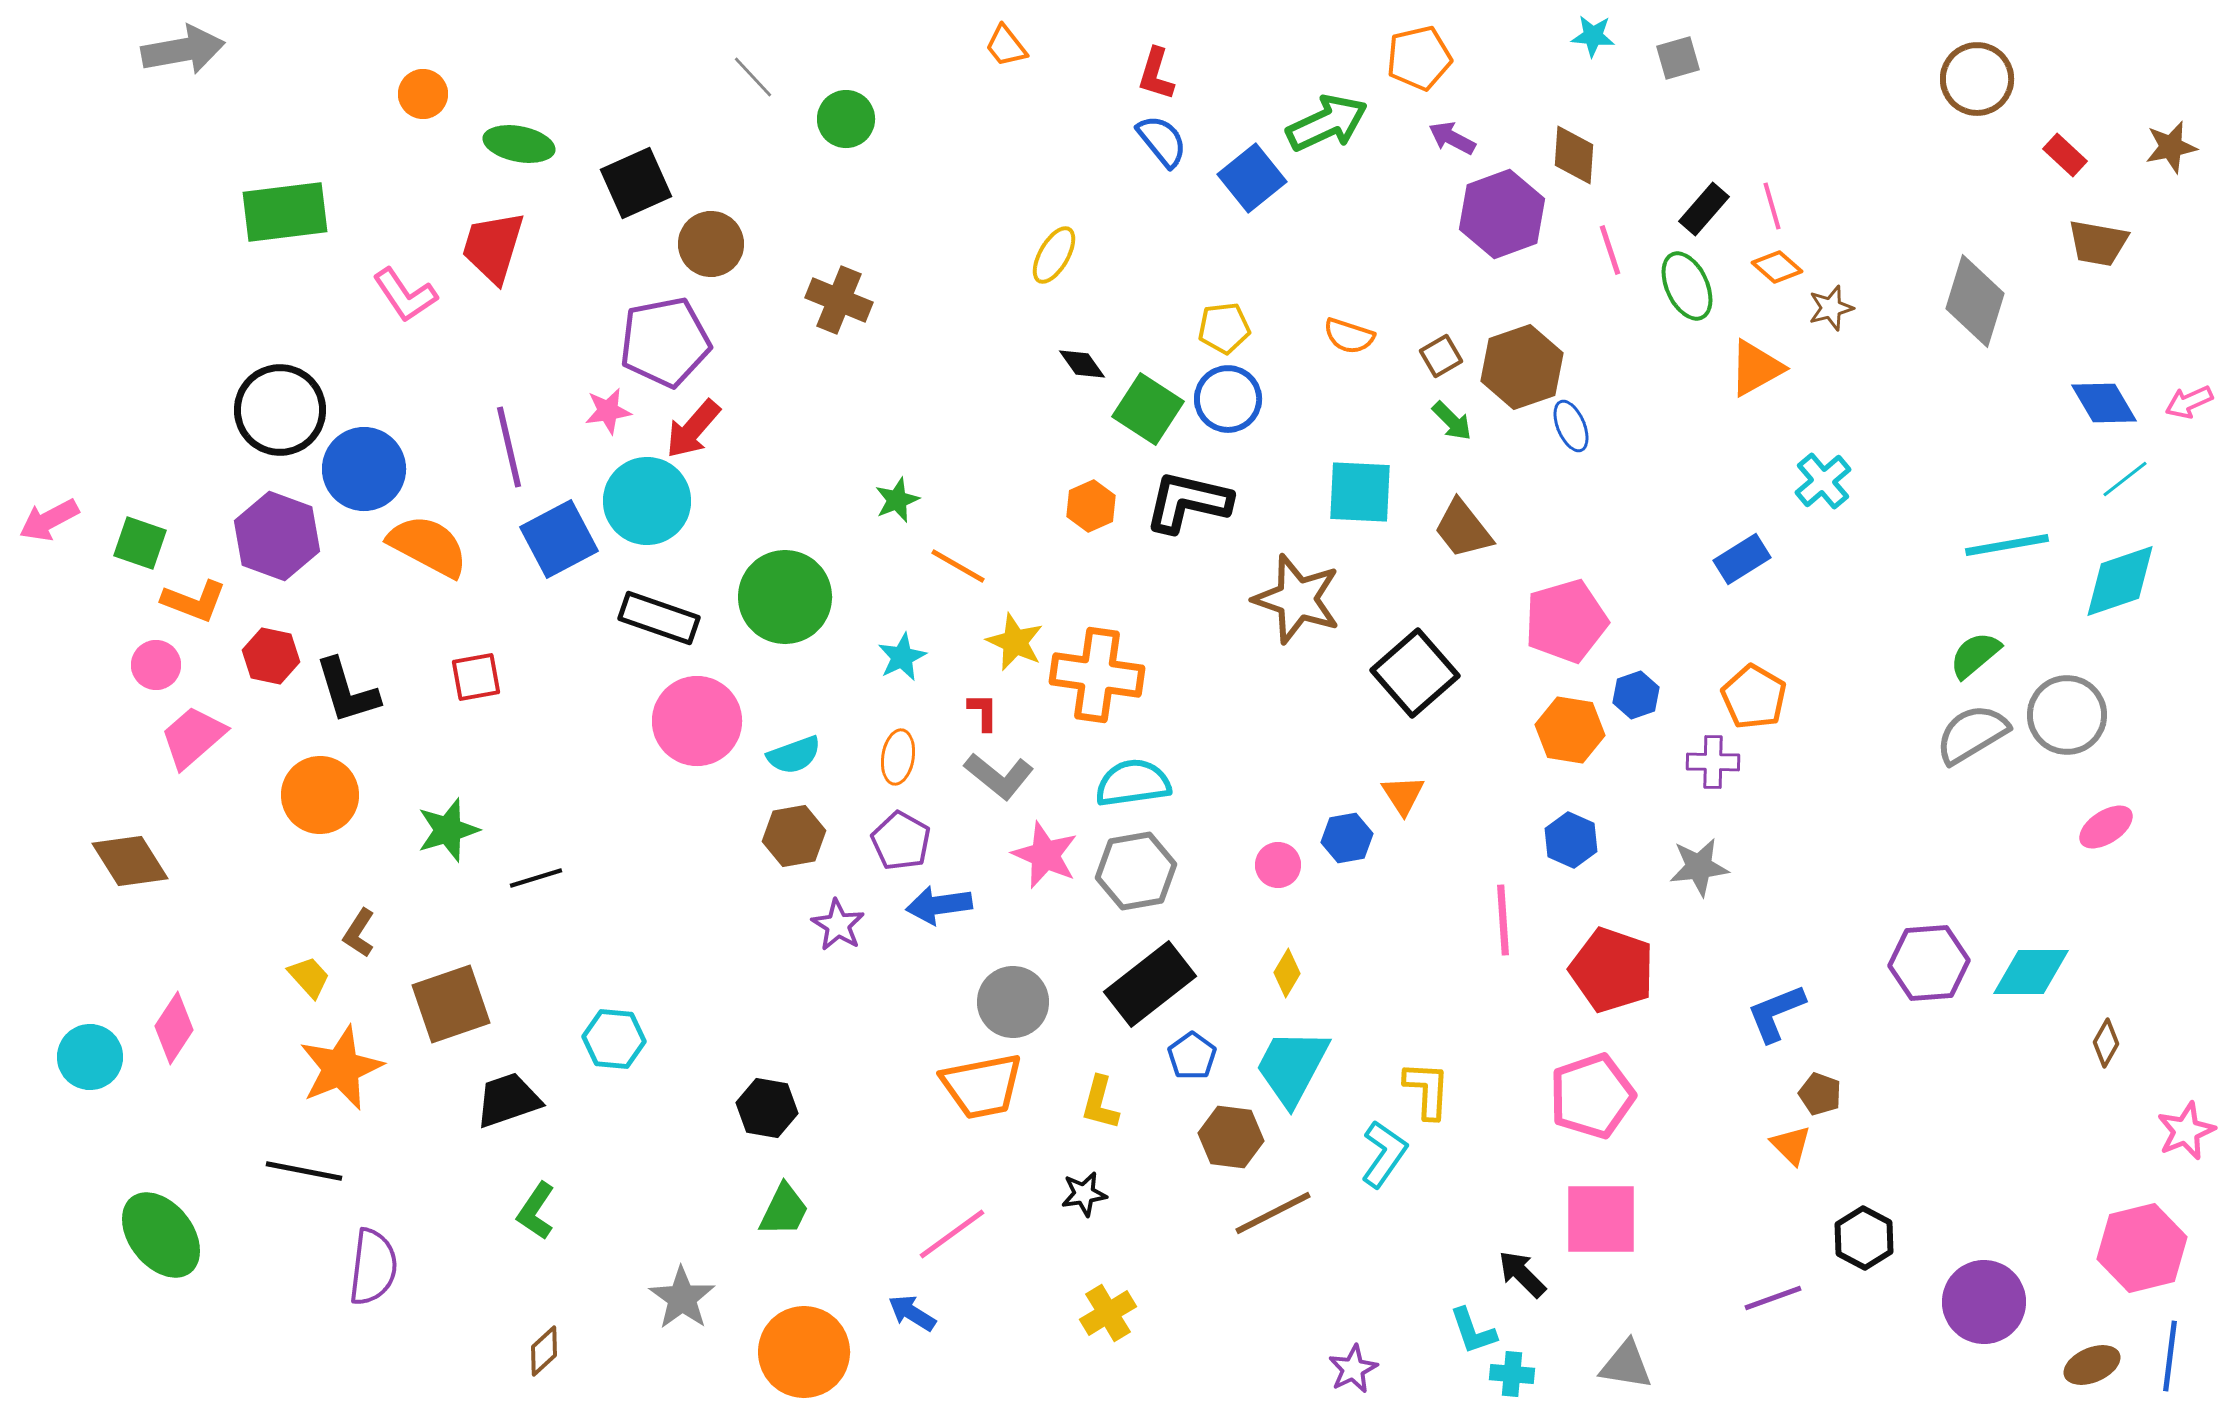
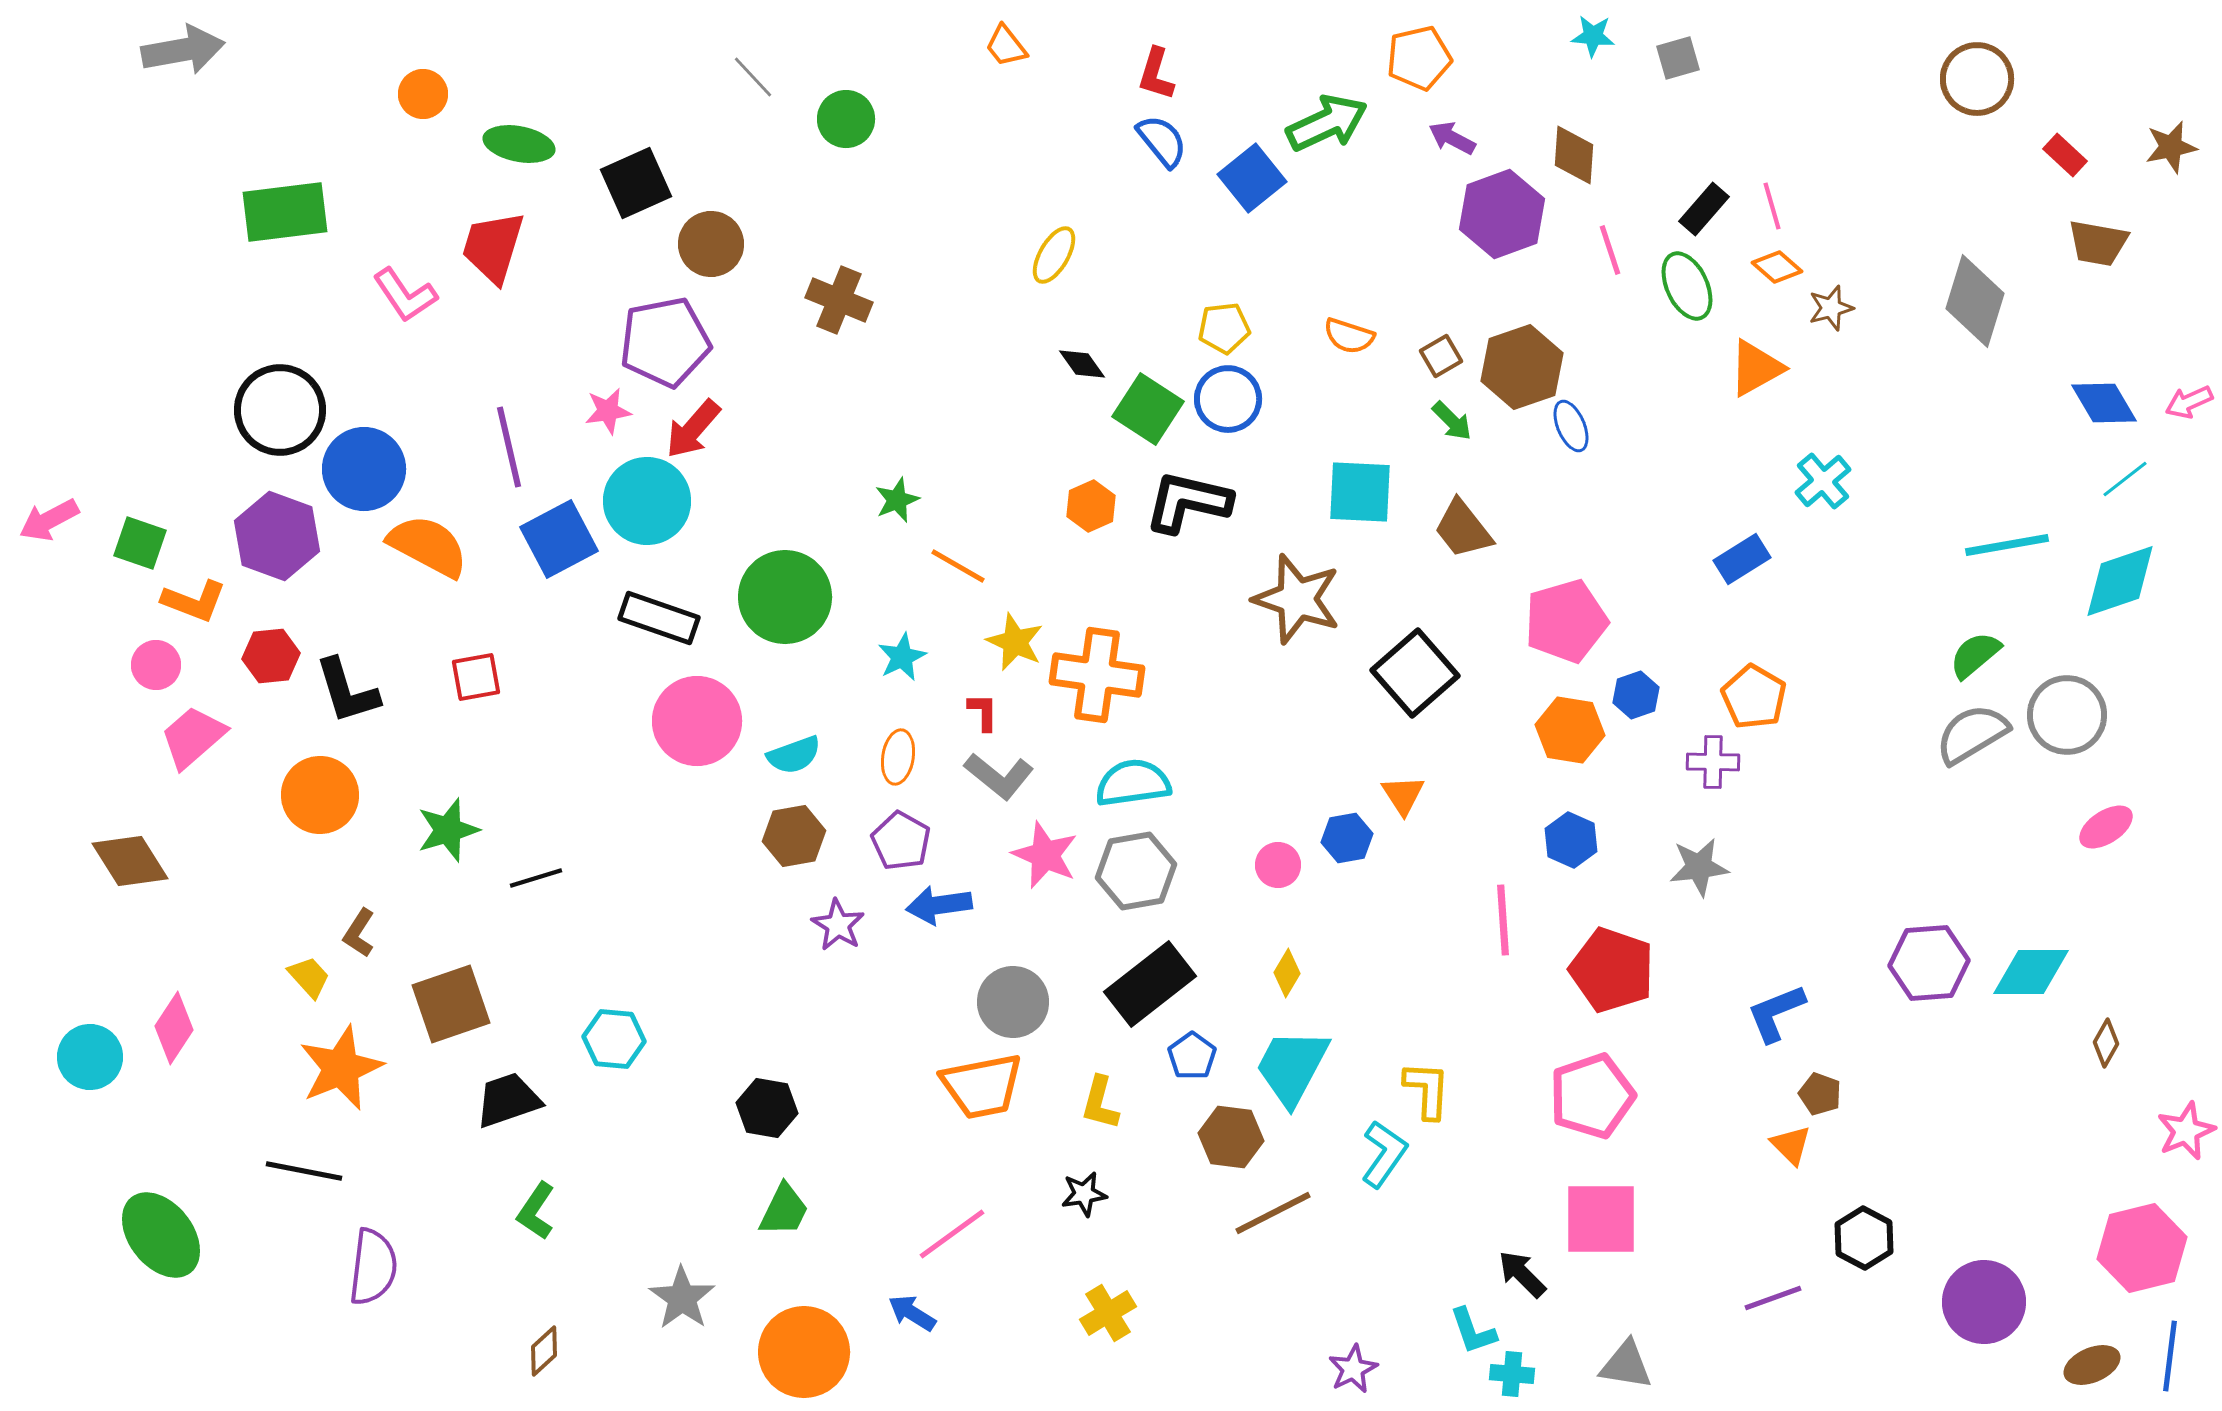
red hexagon at (271, 656): rotated 18 degrees counterclockwise
